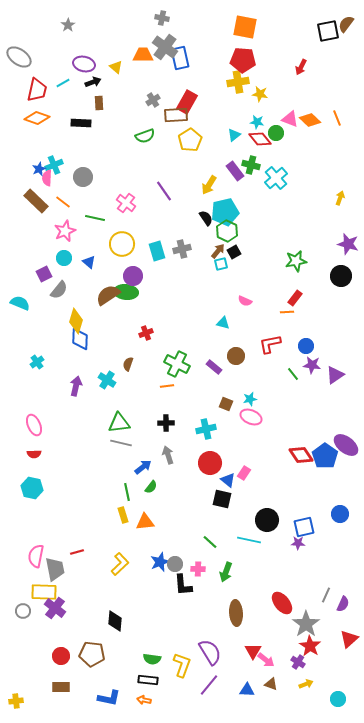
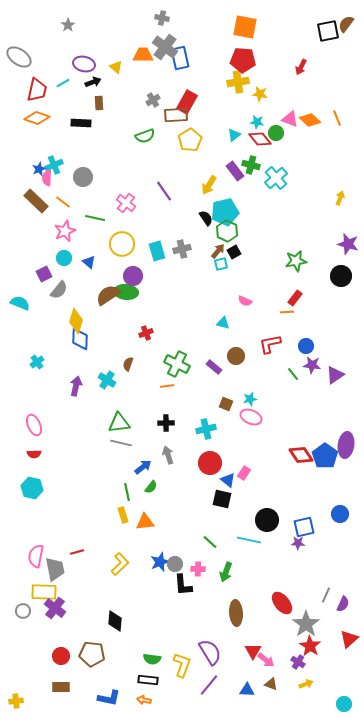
purple ellipse at (346, 445): rotated 60 degrees clockwise
cyan circle at (338, 699): moved 6 px right, 5 px down
